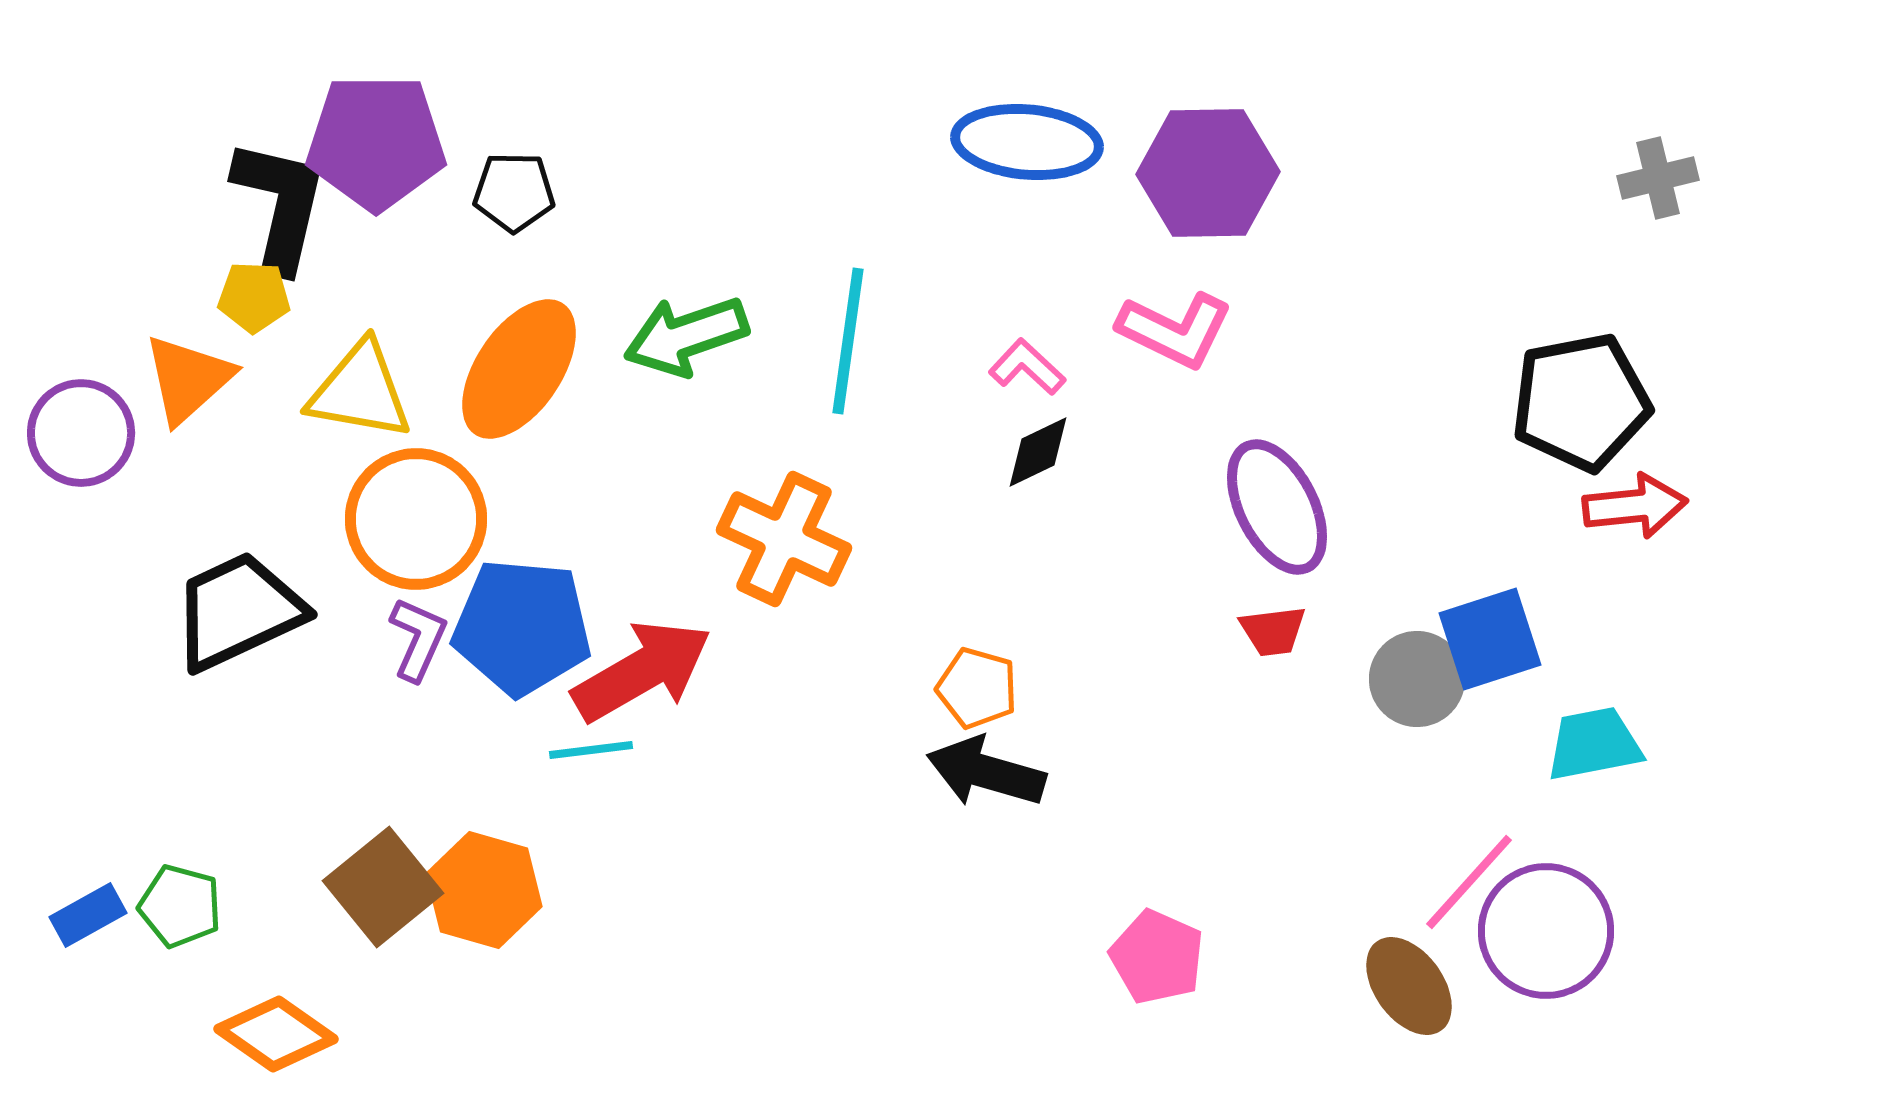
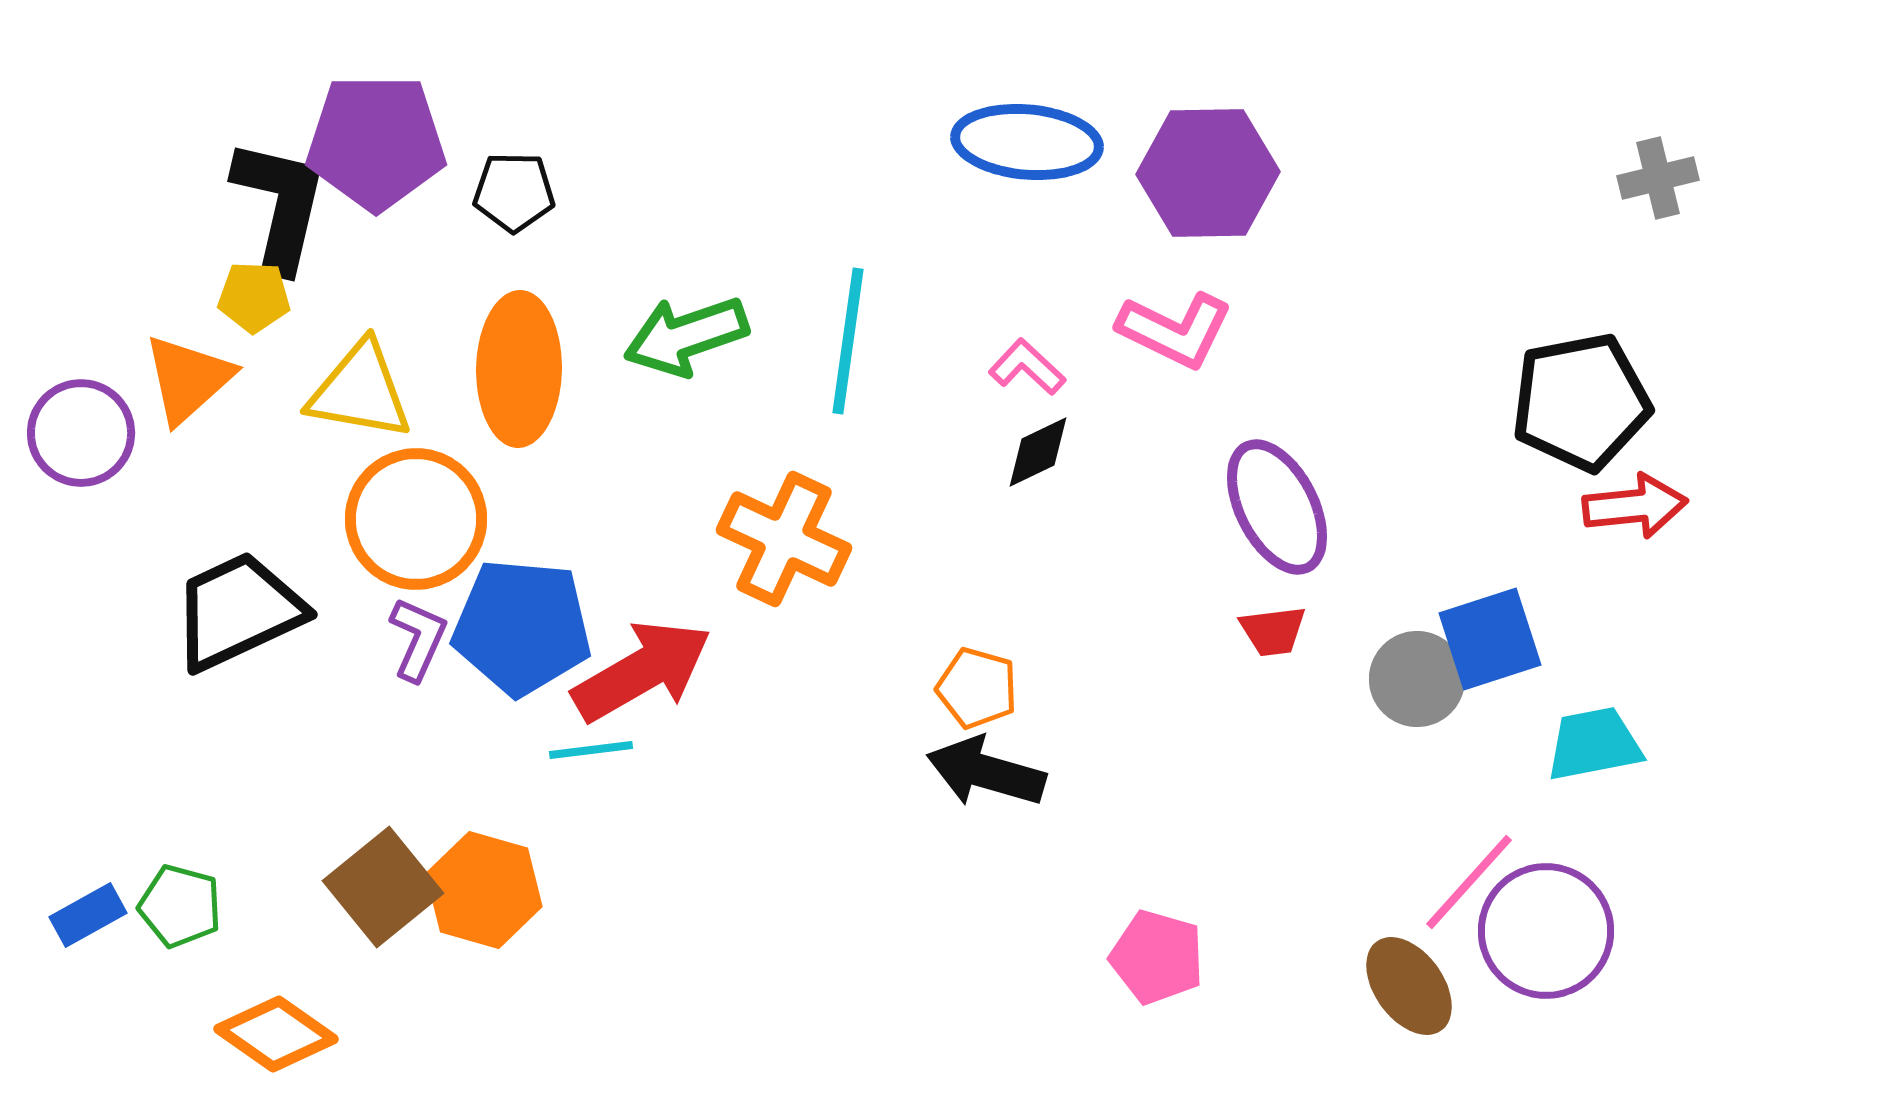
orange ellipse at (519, 369): rotated 33 degrees counterclockwise
pink pentagon at (1157, 957): rotated 8 degrees counterclockwise
